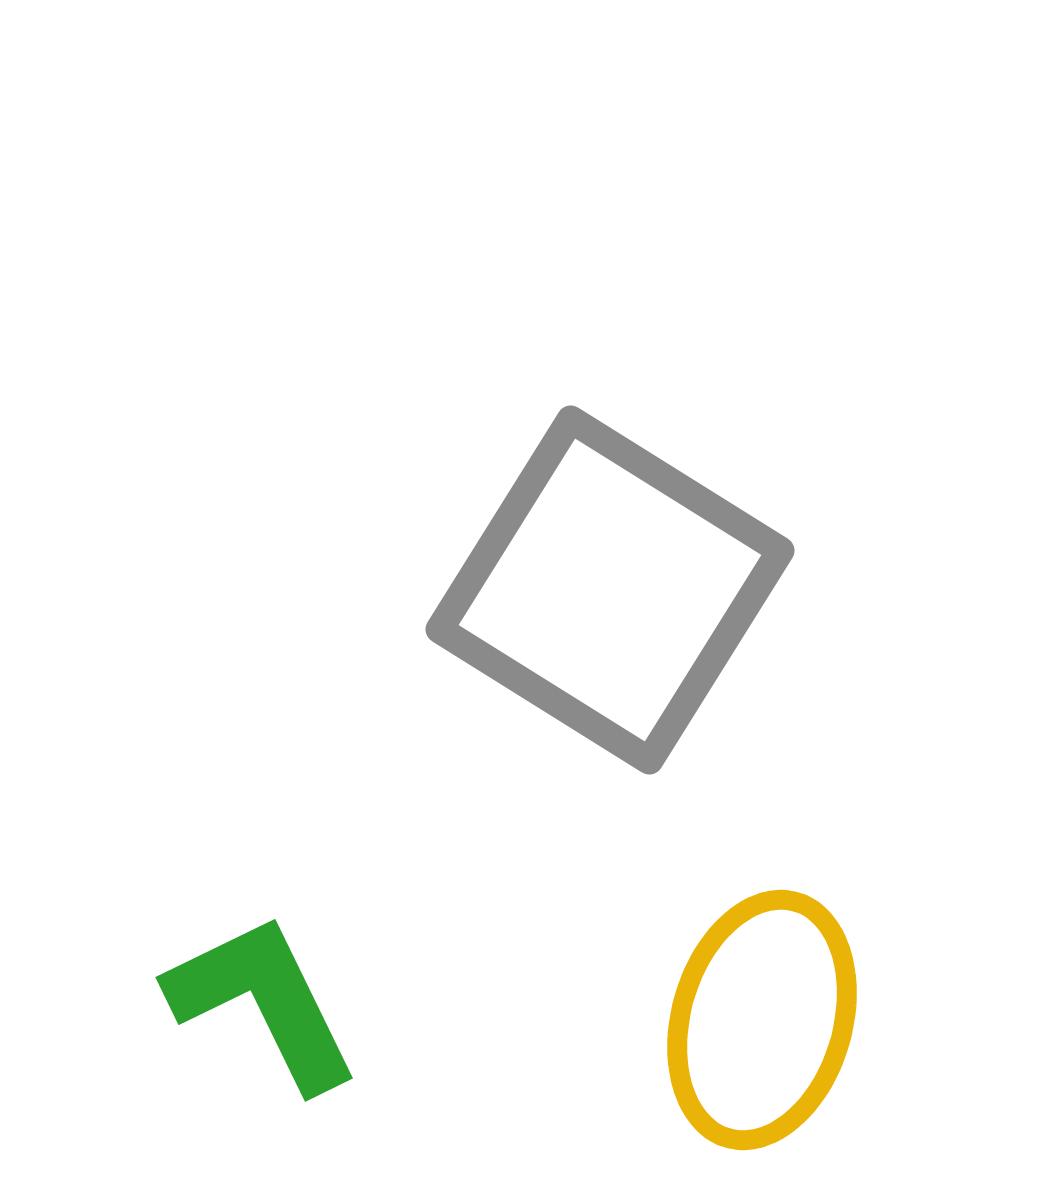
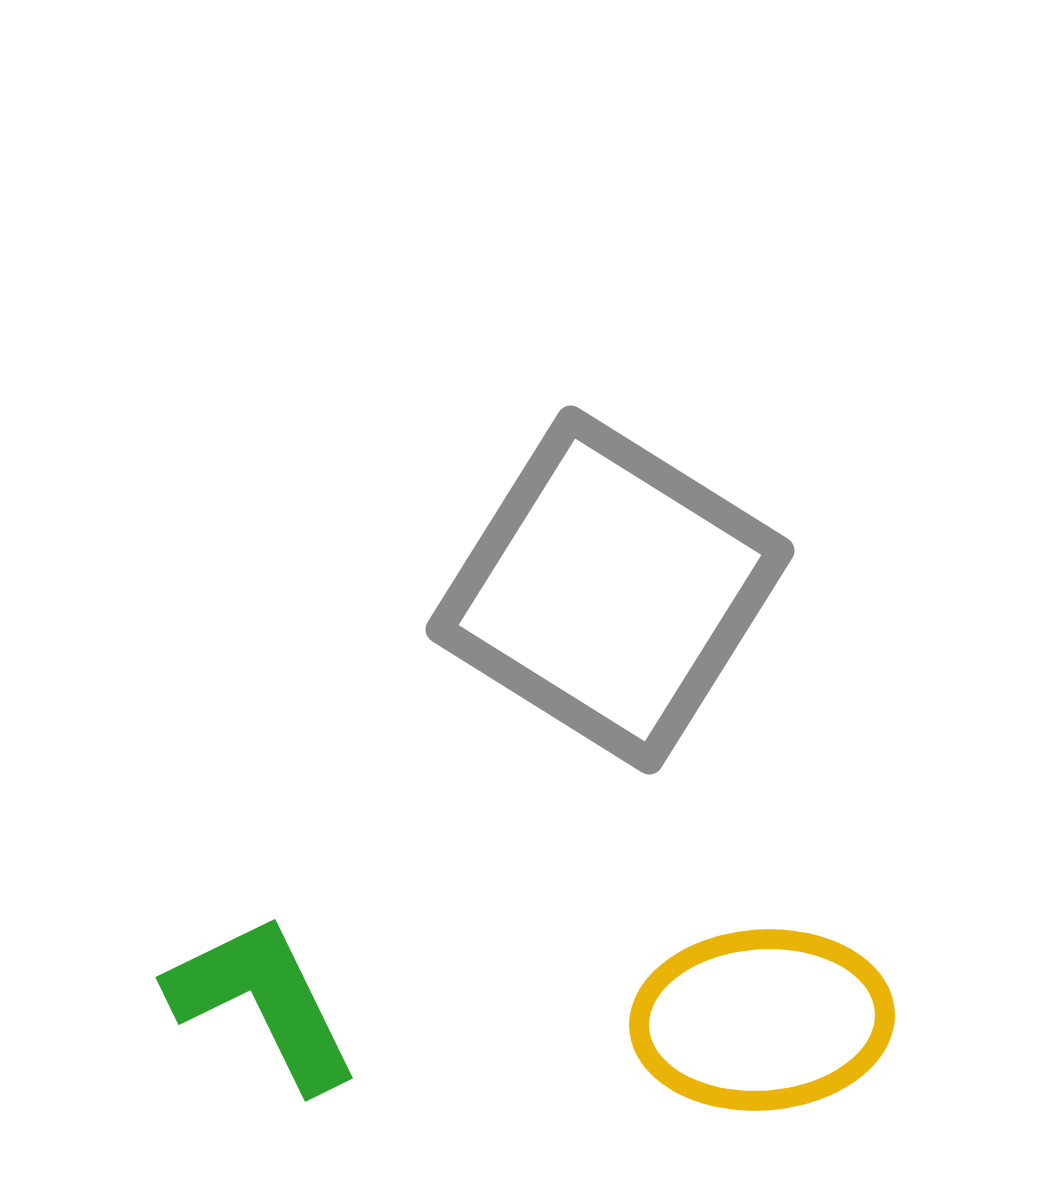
yellow ellipse: rotated 70 degrees clockwise
